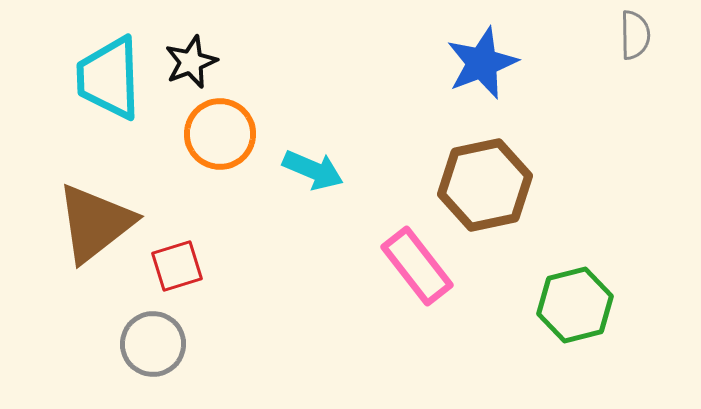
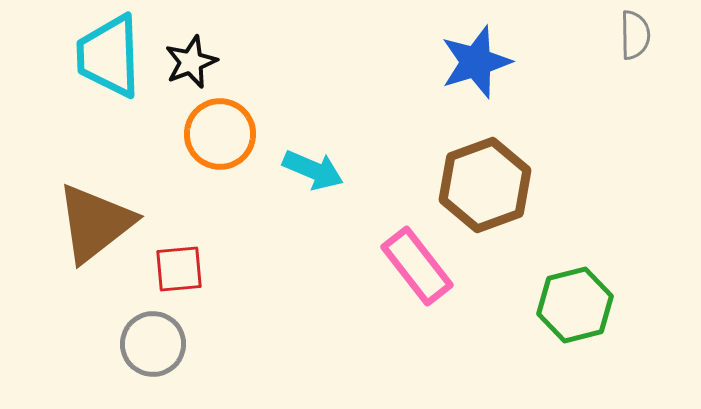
blue star: moved 6 px left, 1 px up; rotated 4 degrees clockwise
cyan trapezoid: moved 22 px up
brown hexagon: rotated 8 degrees counterclockwise
red square: moved 2 px right, 3 px down; rotated 12 degrees clockwise
